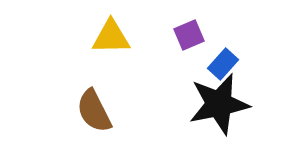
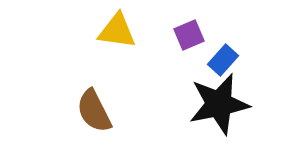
yellow triangle: moved 6 px right, 6 px up; rotated 9 degrees clockwise
blue rectangle: moved 4 px up
